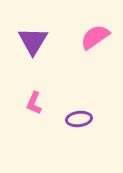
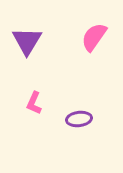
pink semicircle: moved 1 px left; rotated 20 degrees counterclockwise
purple triangle: moved 6 px left
